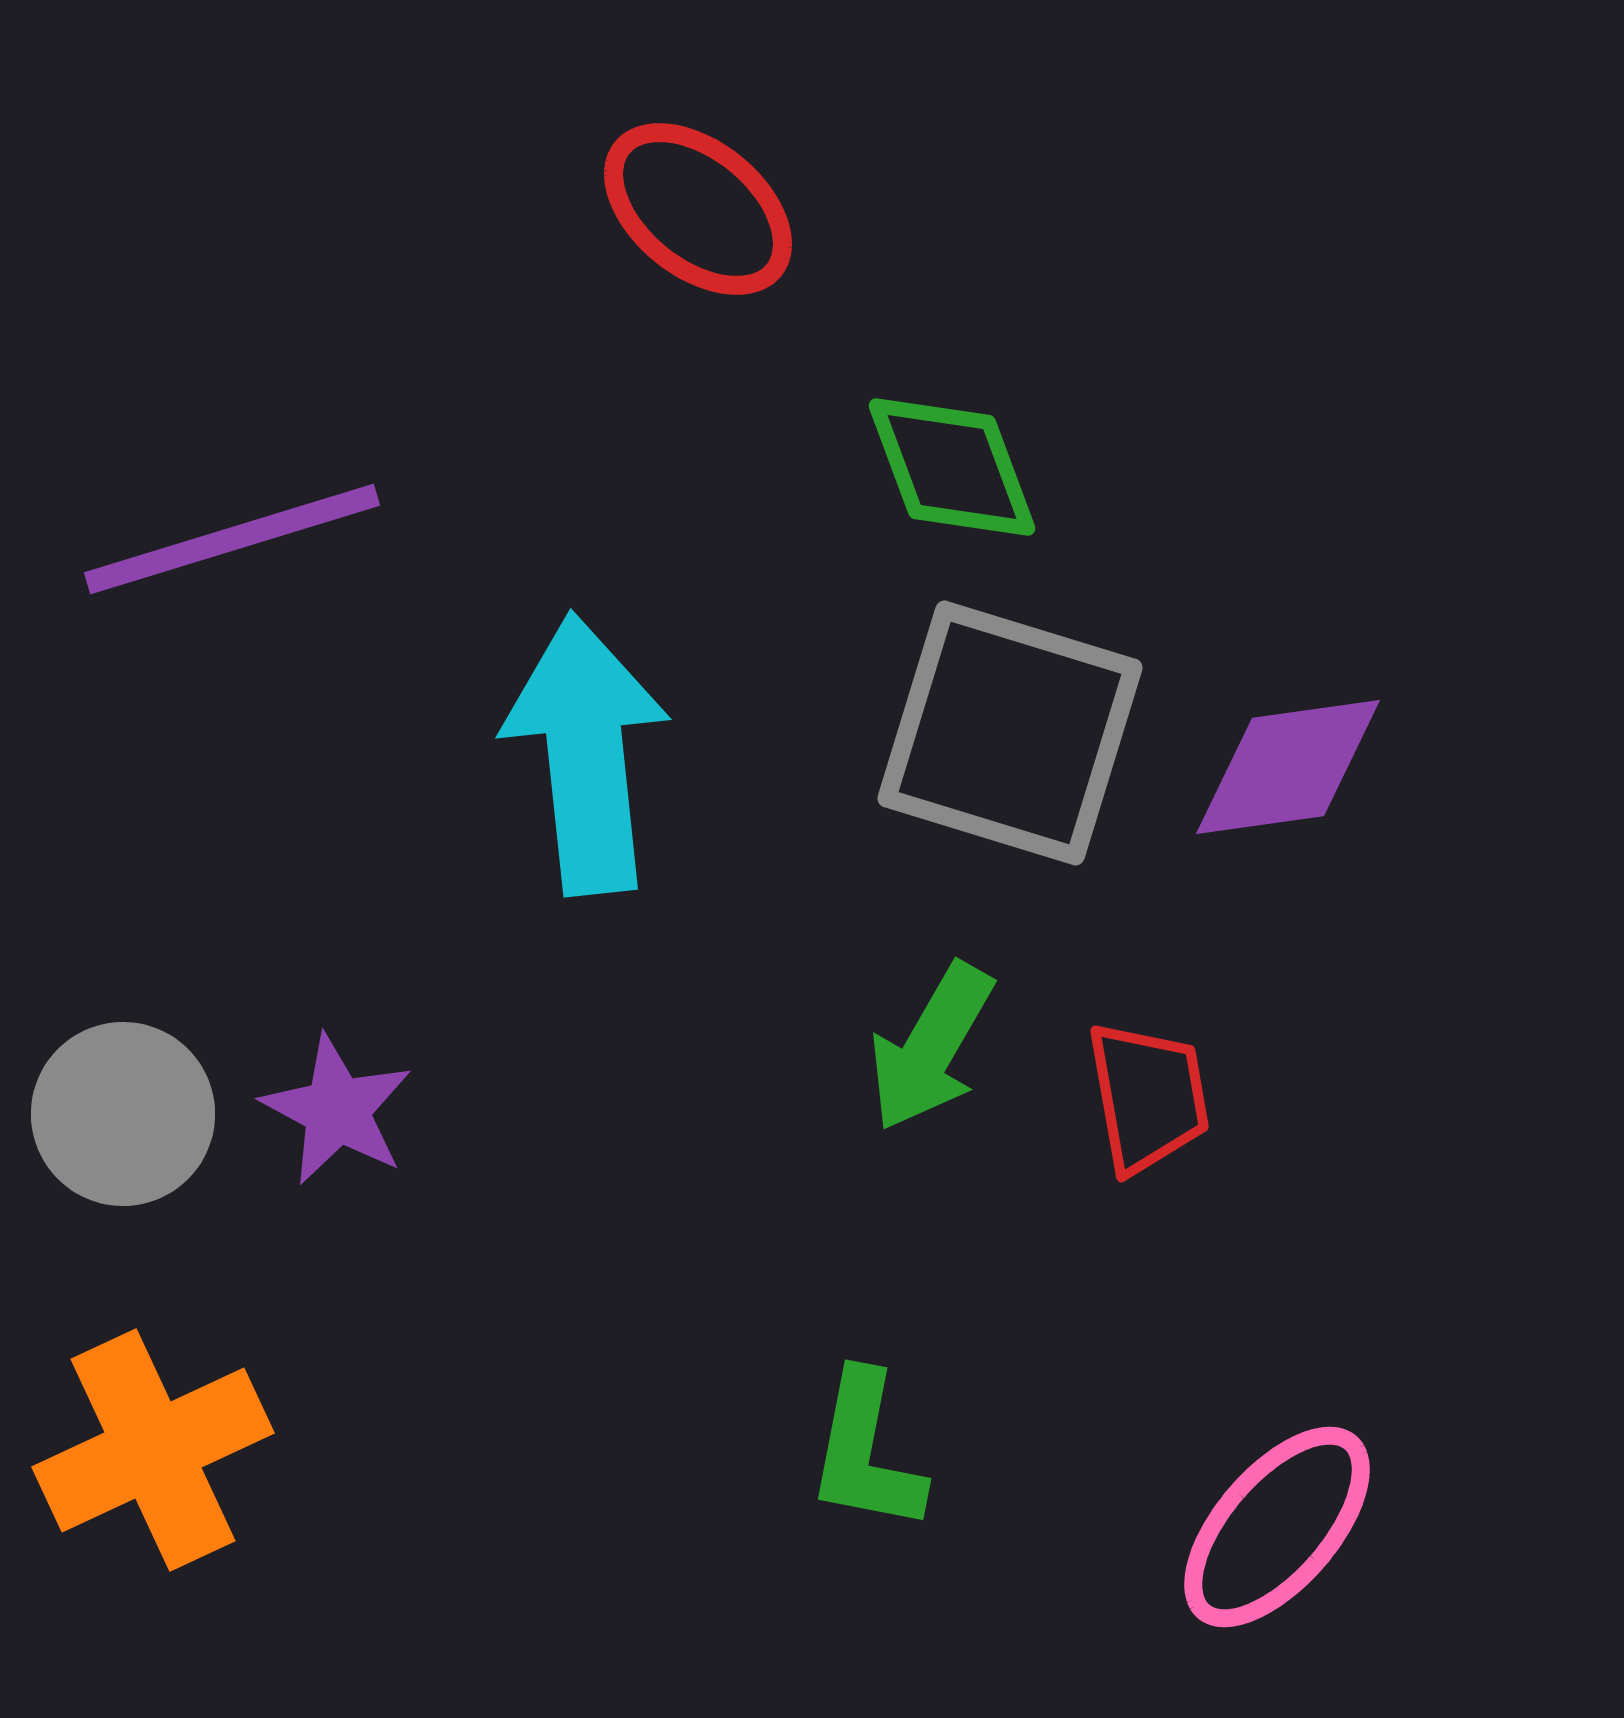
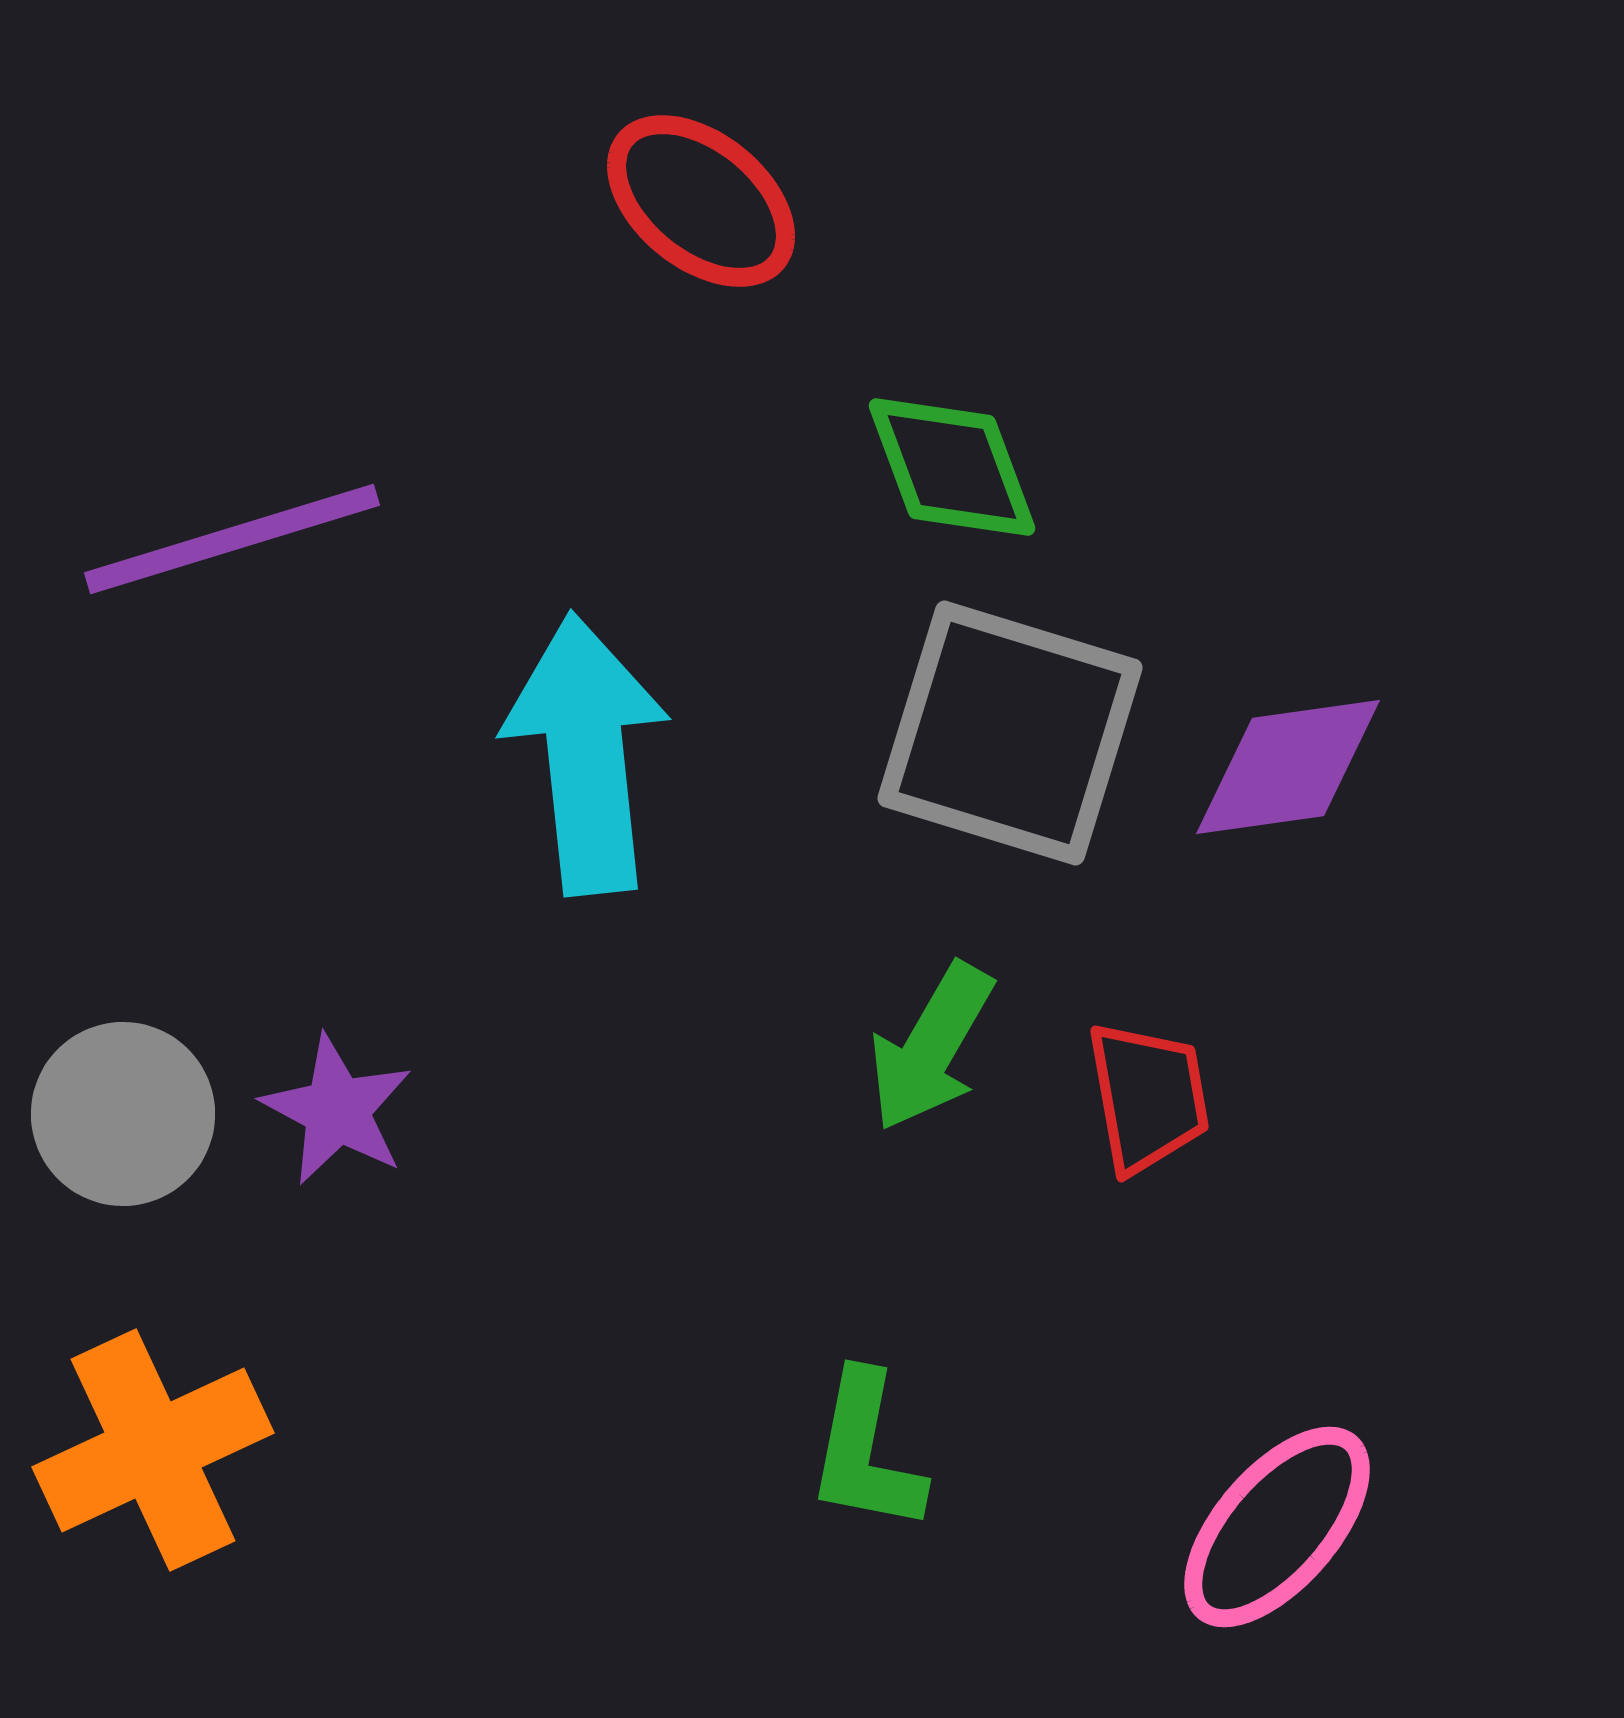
red ellipse: moved 3 px right, 8 px up
